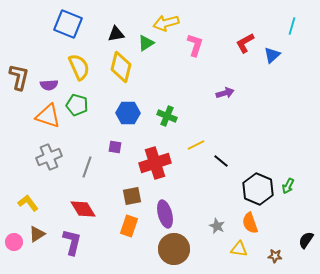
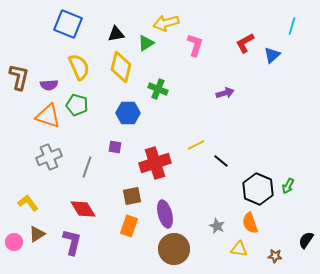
green cross: moved 9 px left, 27 px up
